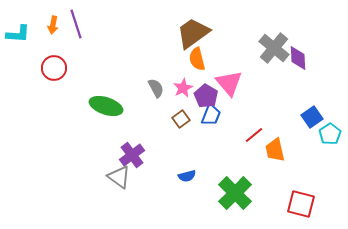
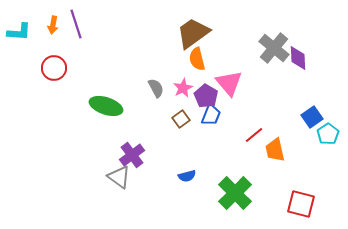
cyan L-shape: moved 1 px right, 2 px up
cyan pentagon: moved 2 px left
